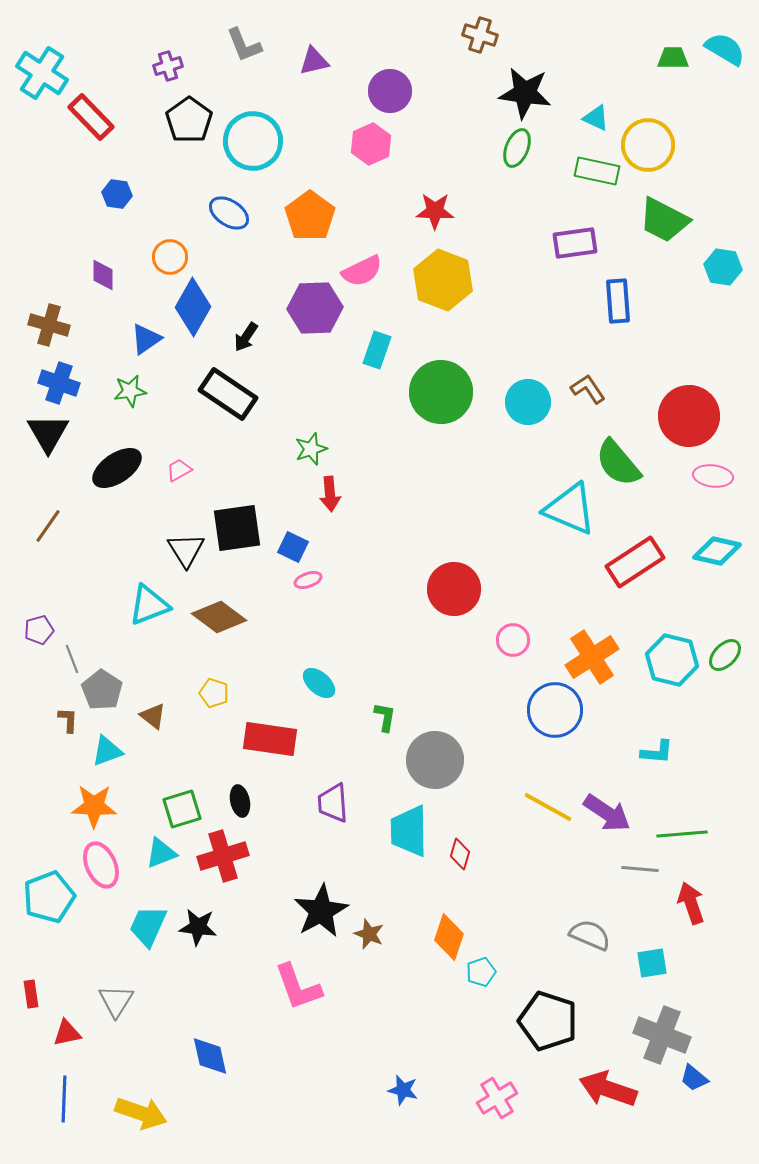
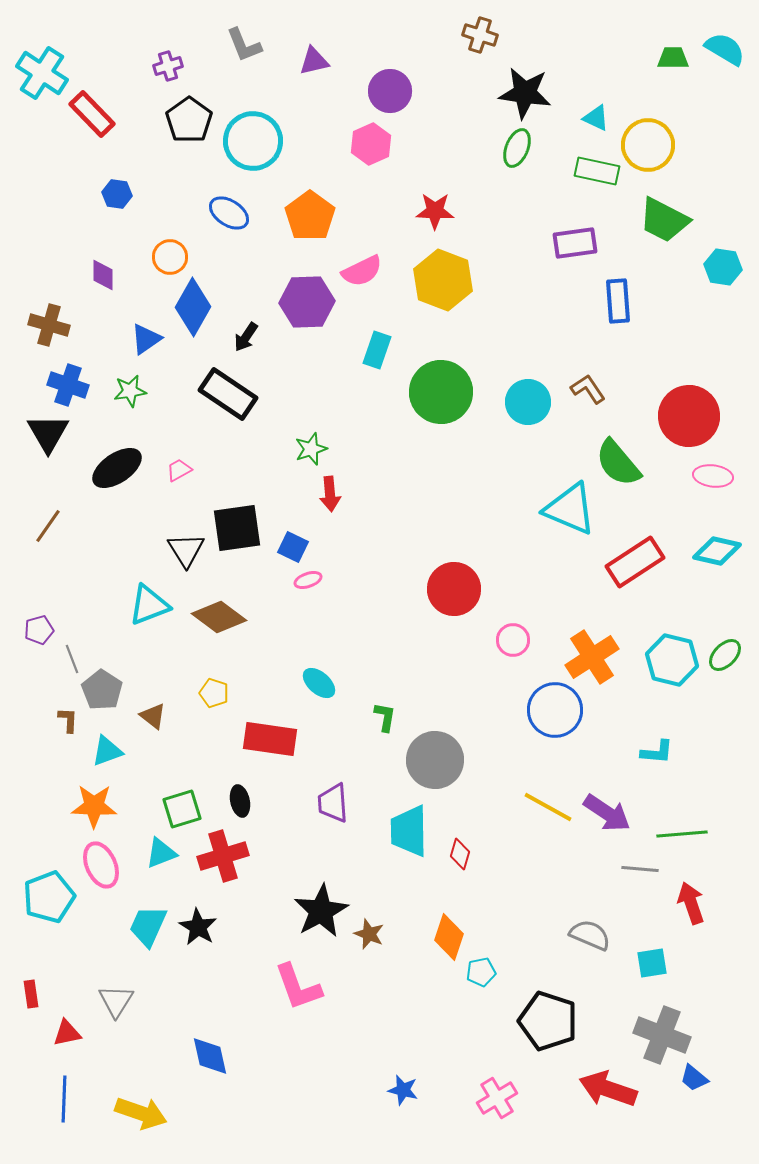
red rectangle at (91, 117): moved 1 px right, 3 px up
purple hexagon at (315, 308): moved 8 px left, 6 px up
blue cross at (59, 383): moved 9 px right, 2 px down
black star at (198, 927): rotated 24 degrees clockwise
cyan pentagon at (481, 972): rotated 8 degrees clockwise
